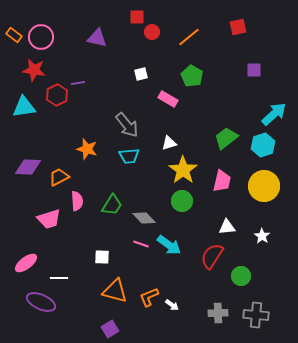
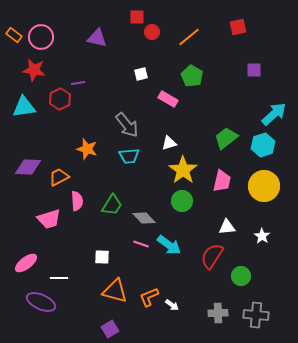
red hexagon at (57, 95): moved 3 px right, 4 px down
